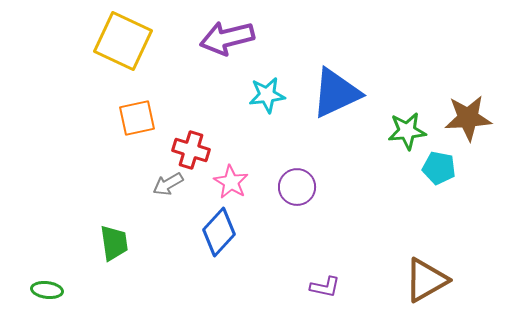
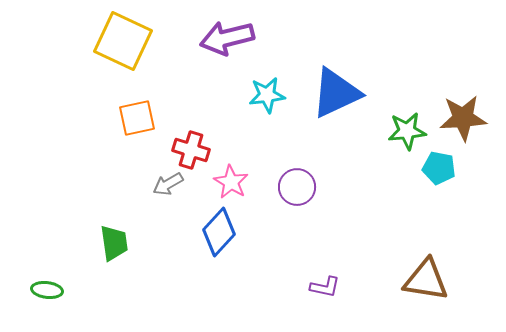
brown star: moved 5 px left
brown triangle: rotated 39 degrees clockwise
